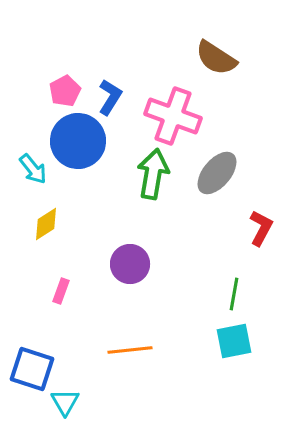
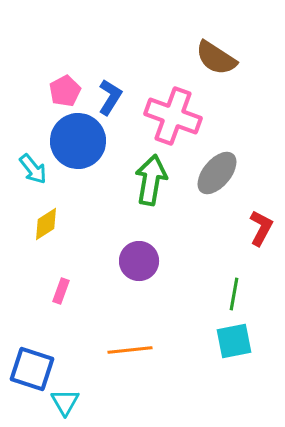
green arrow: moved 2 px left, 6 px down
purple circle: moved 9 px right, 3 px up
